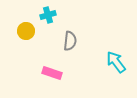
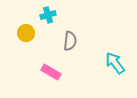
yellow circle: moved 2 px down
cyan arrow: moved 1 px left, 1 px down
pink rectangle: moved 1 px left, 1 px up; rotated 12 degrees clockwise
